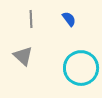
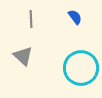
blue semicircle: moved 6 px right, 2 px up
